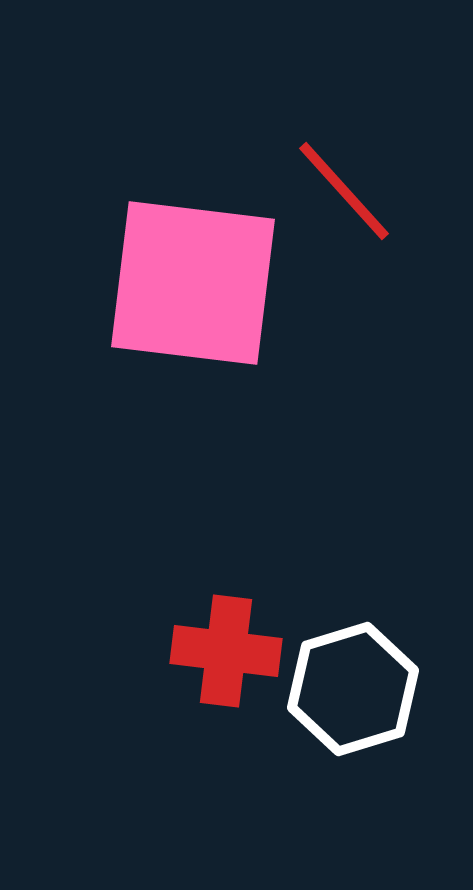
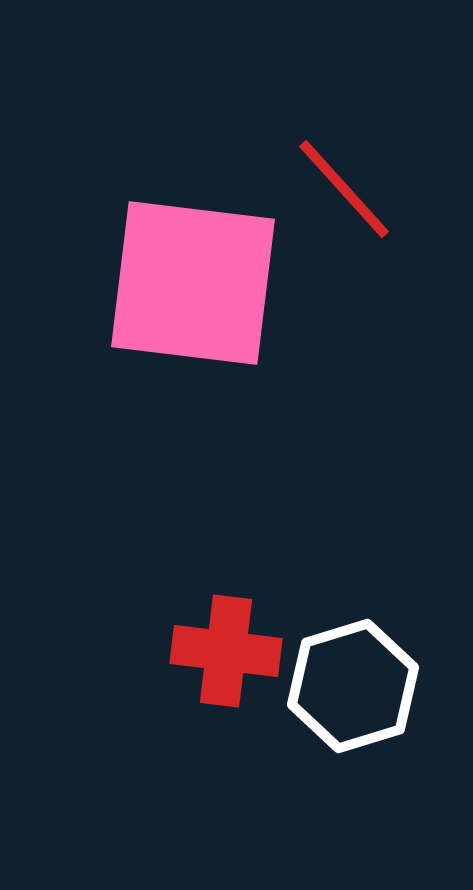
red line: moved 2 px up
white hexagon: moved 3 px up
